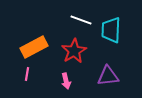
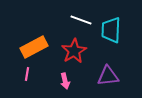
pink arrow: moved 1 px left
